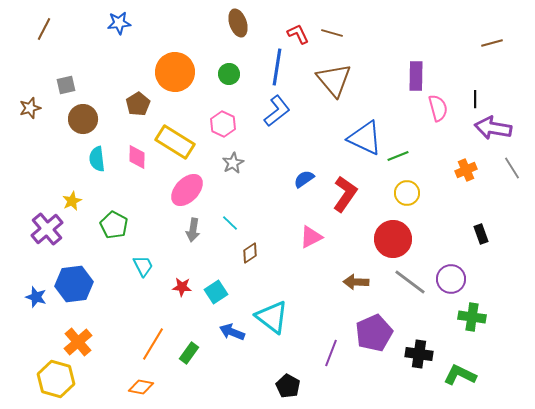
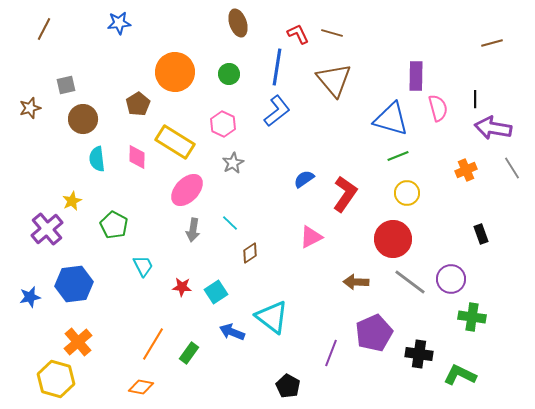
blue triangle at (365, 138): moved 26 px right, 19 px up; rotated 9 degrees counterclockwise
blue star at (36, 297): moved 6 px left; rotated 30 degrees counterclockwise
